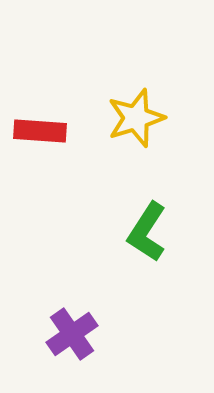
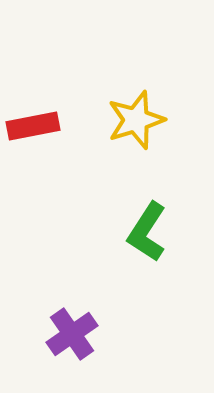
yellow star: moved 2 px down
red rectangle: moved 7 px left, 5 px up; rotated 15 degrees counterclockwise
